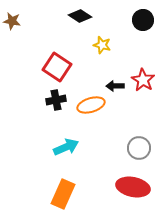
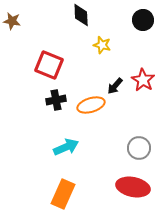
black diamond: moved 1 px right, 1 px up; rotated 55 degrees clockwise
red square: moved 8 px left, 2 px up; rotated 12 degrees counterclockwise
black arrow: rotated 48 degrees counterclockwise
